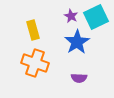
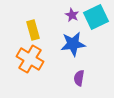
purple star: moved 1 px right, 1 px up
blue star: moved 4 px left, 2 px down; rotated 25 degrees clockwise
orange cross: moved 5 px left, 4 px up; rotated 12 degrees clockwise
purple semicircle: rotated 98 degrees clockwise
